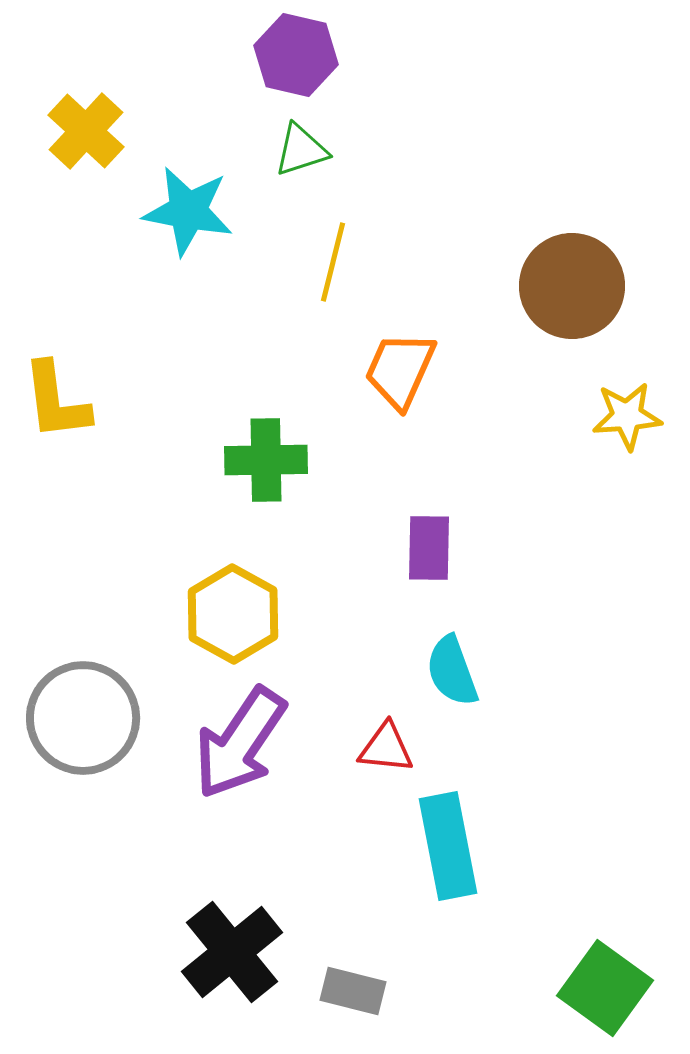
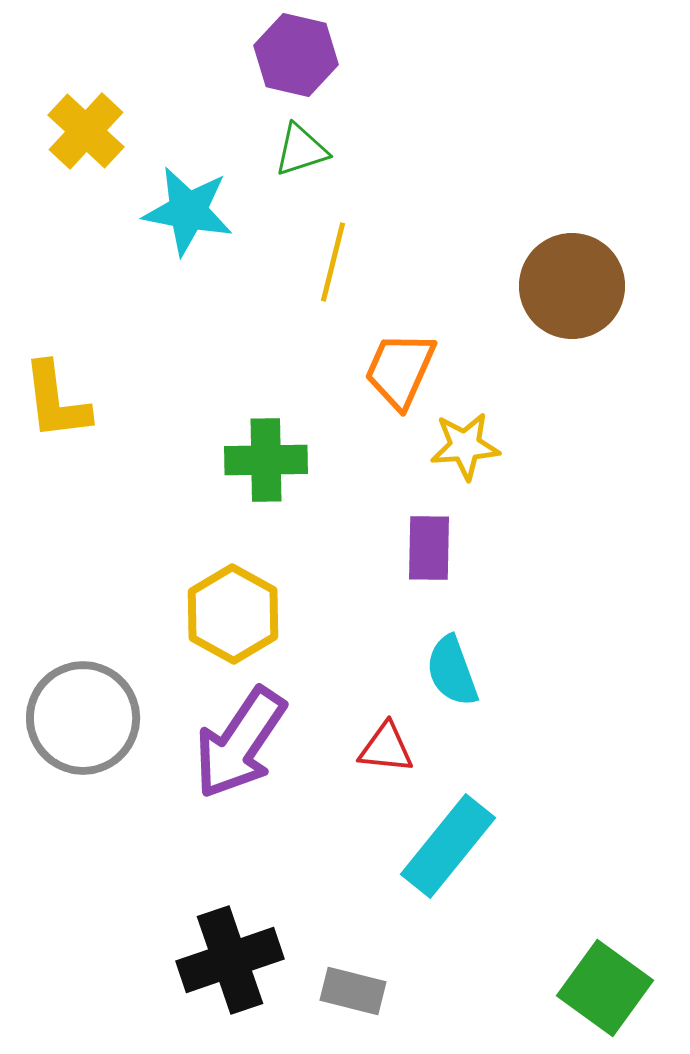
yellow star: moved 162 px left, 30 px down
cyan rectangle: rotated 50 degrees clockwise
black cross: moved 2 px left, 8 px down; rotated 20 degrees clockwise
